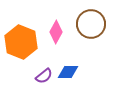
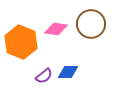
pink diamond: moved 3 px up; rotated 70 degrees clockwise
